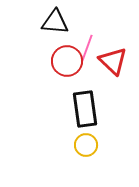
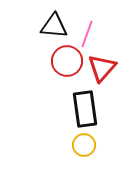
black triangle: moved 1 px left, 4 px down
pink line: moved 14 px up
red triangle: moved 11 px left, 7 px down; rotated 28 degrees clockwise
yellow circle: moved 2 px left
